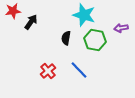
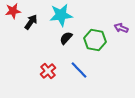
cyan star: moved 23 px left; rotated 25 degrees counterclockwise
purple arrow: rotated 32 degrees clockwise
black semicircle: rotated 32 degrees clockwise
